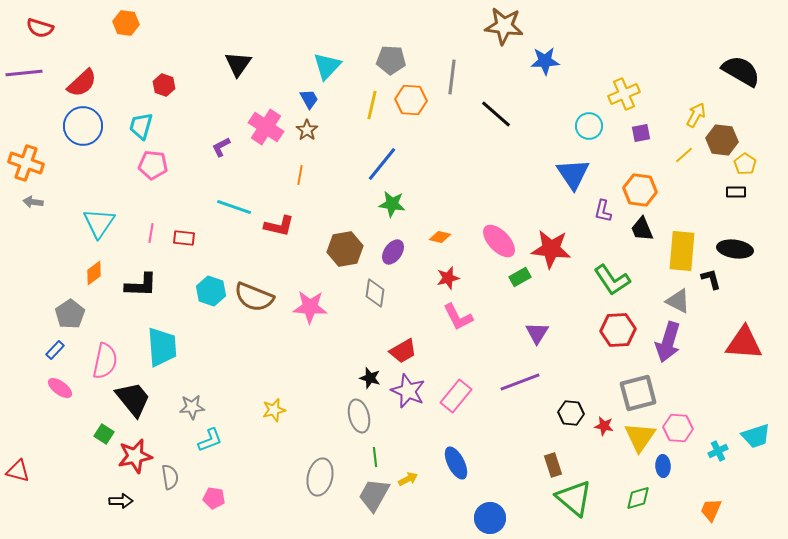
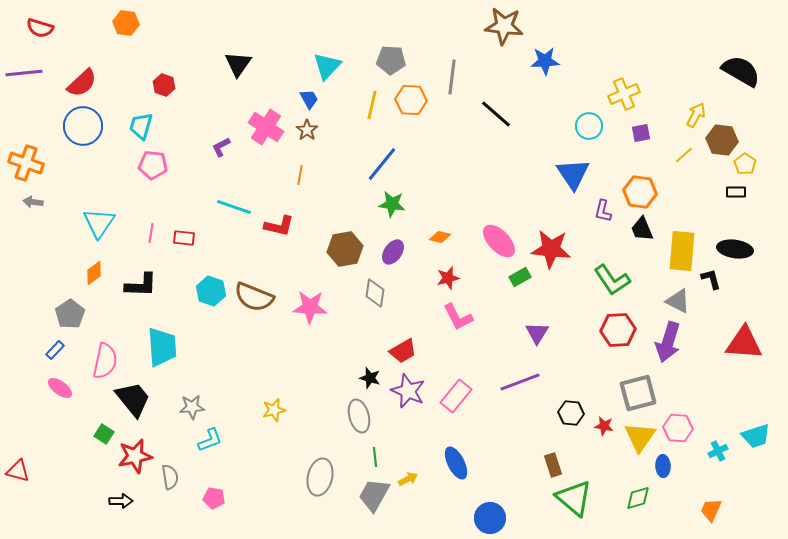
orange hexagon at (640, 190): moved 2 px down
